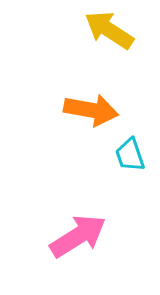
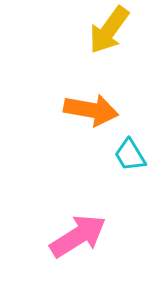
yellow arrow: rotated 87 degrees counterclockwise
cyan trapezoid: rotated 12 degrees counterclockwise
